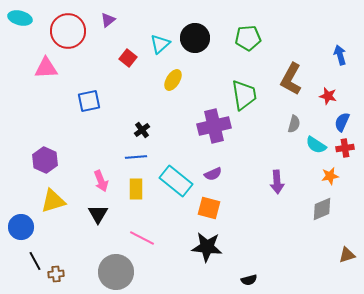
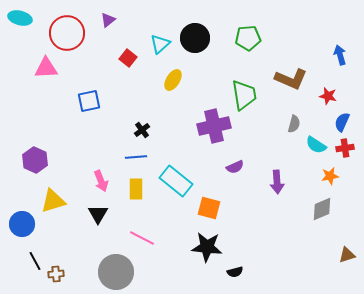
red circle: moved 1 px left, 2 px down
brown L-shape: rotated 96 degrees counterclockwise
purple hexagon: moved 10 px left
purple semicircle: moved 22 px right, 7 px up
blue circle: moved 1 px right, 3 px up
black semicircle: moved 14 px left, 8 px up
